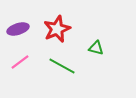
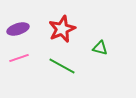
red star: moved 5 px right
green triangle: moved 4 px right
pink line: moved 1 px left, 4 px up; rotated 18 degrees clockwise
